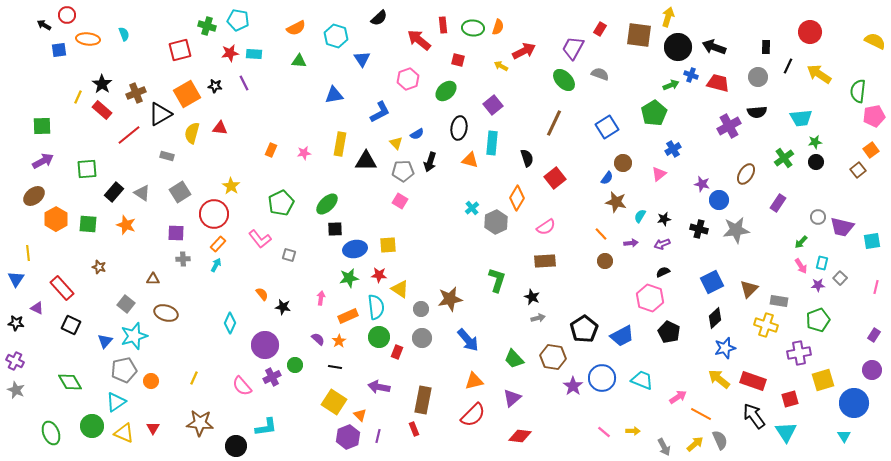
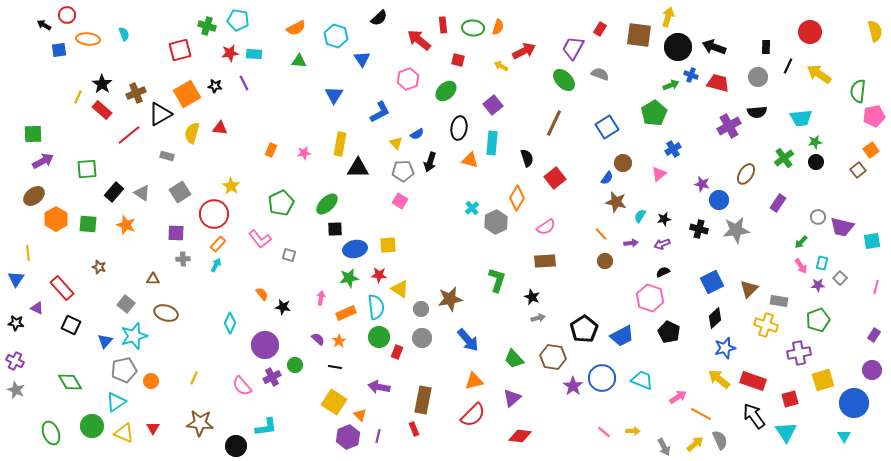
yellow semicircle at (875, 41): moved 10 px up; rotated 50 degrees clockwise
blue triangle at (334, 95): rotated 48 degrees counterclockwise
green square at (42, 126): moved 9 px left, 8 px down
black triangle at (366, 161): moved 8 px left, 7 px down
orange rectangle at (348, 316): moved 2 px left, 3 px up
